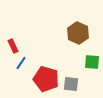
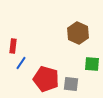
red rectangle: rotated 32 degrees clockwise
green square: moved 2 px down
